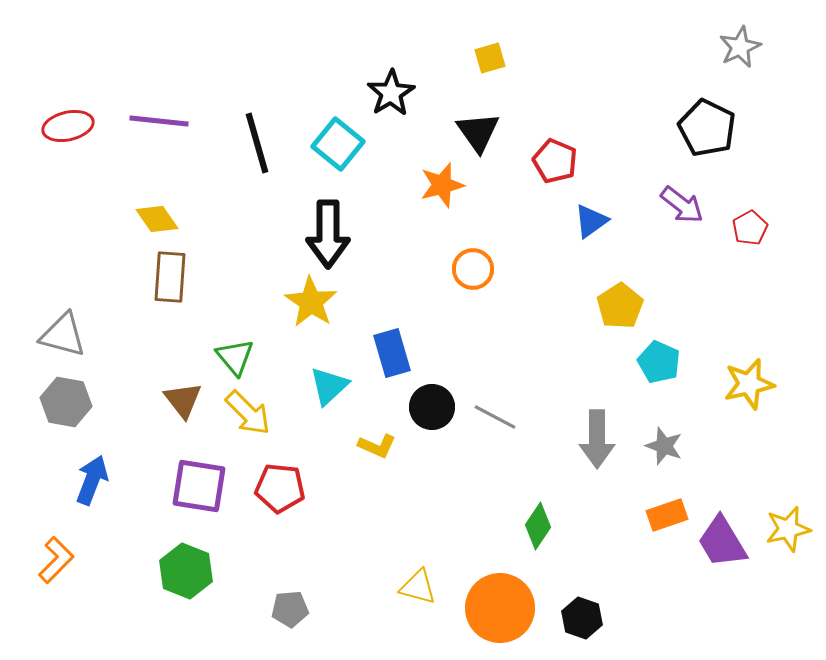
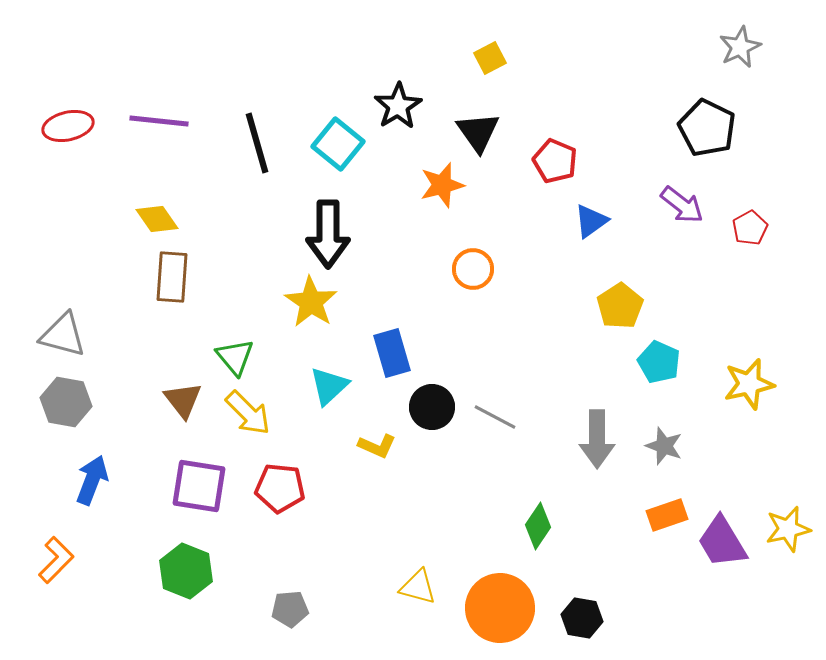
yellow square at (490, 58): rotated 12 degrees counterclockwise
black star at (391, 93): moved 7 px right, 13 px down
brown rectangle at (170, 277): moved 2 px right
black hexagon at (582, 618): rotated 9 degrees counterclockwise
